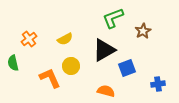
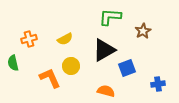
green L-shape: moved 3 px left, 1 px up; rotated 25 degrees clockwise
orange cross: rotated 21 degrees clockwise
